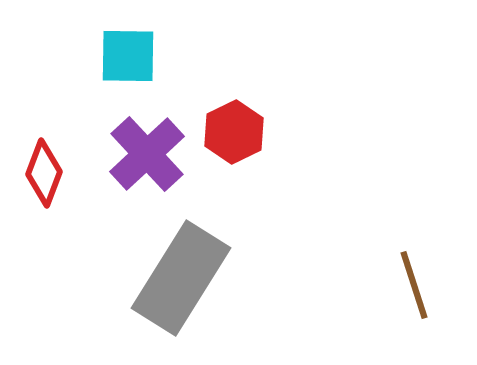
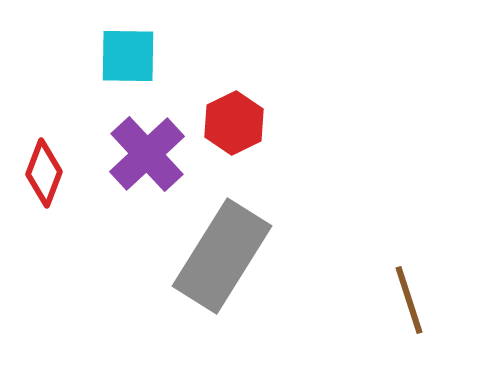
red hexagon: moved 9 px up
gray rectangle: moved 41 px right, 22 px up
brown line: moved 5 px left, 15 px down
